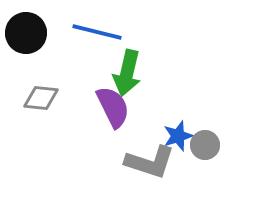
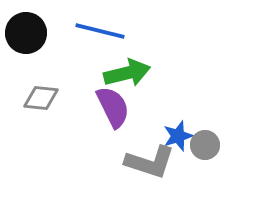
blue line: moved 3 px right, 1 px up
green arrow: rotated 117 degrees counterclockwise
